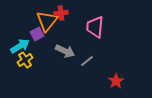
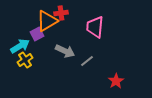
orange triangle: rotated 20 degrees clockwise
